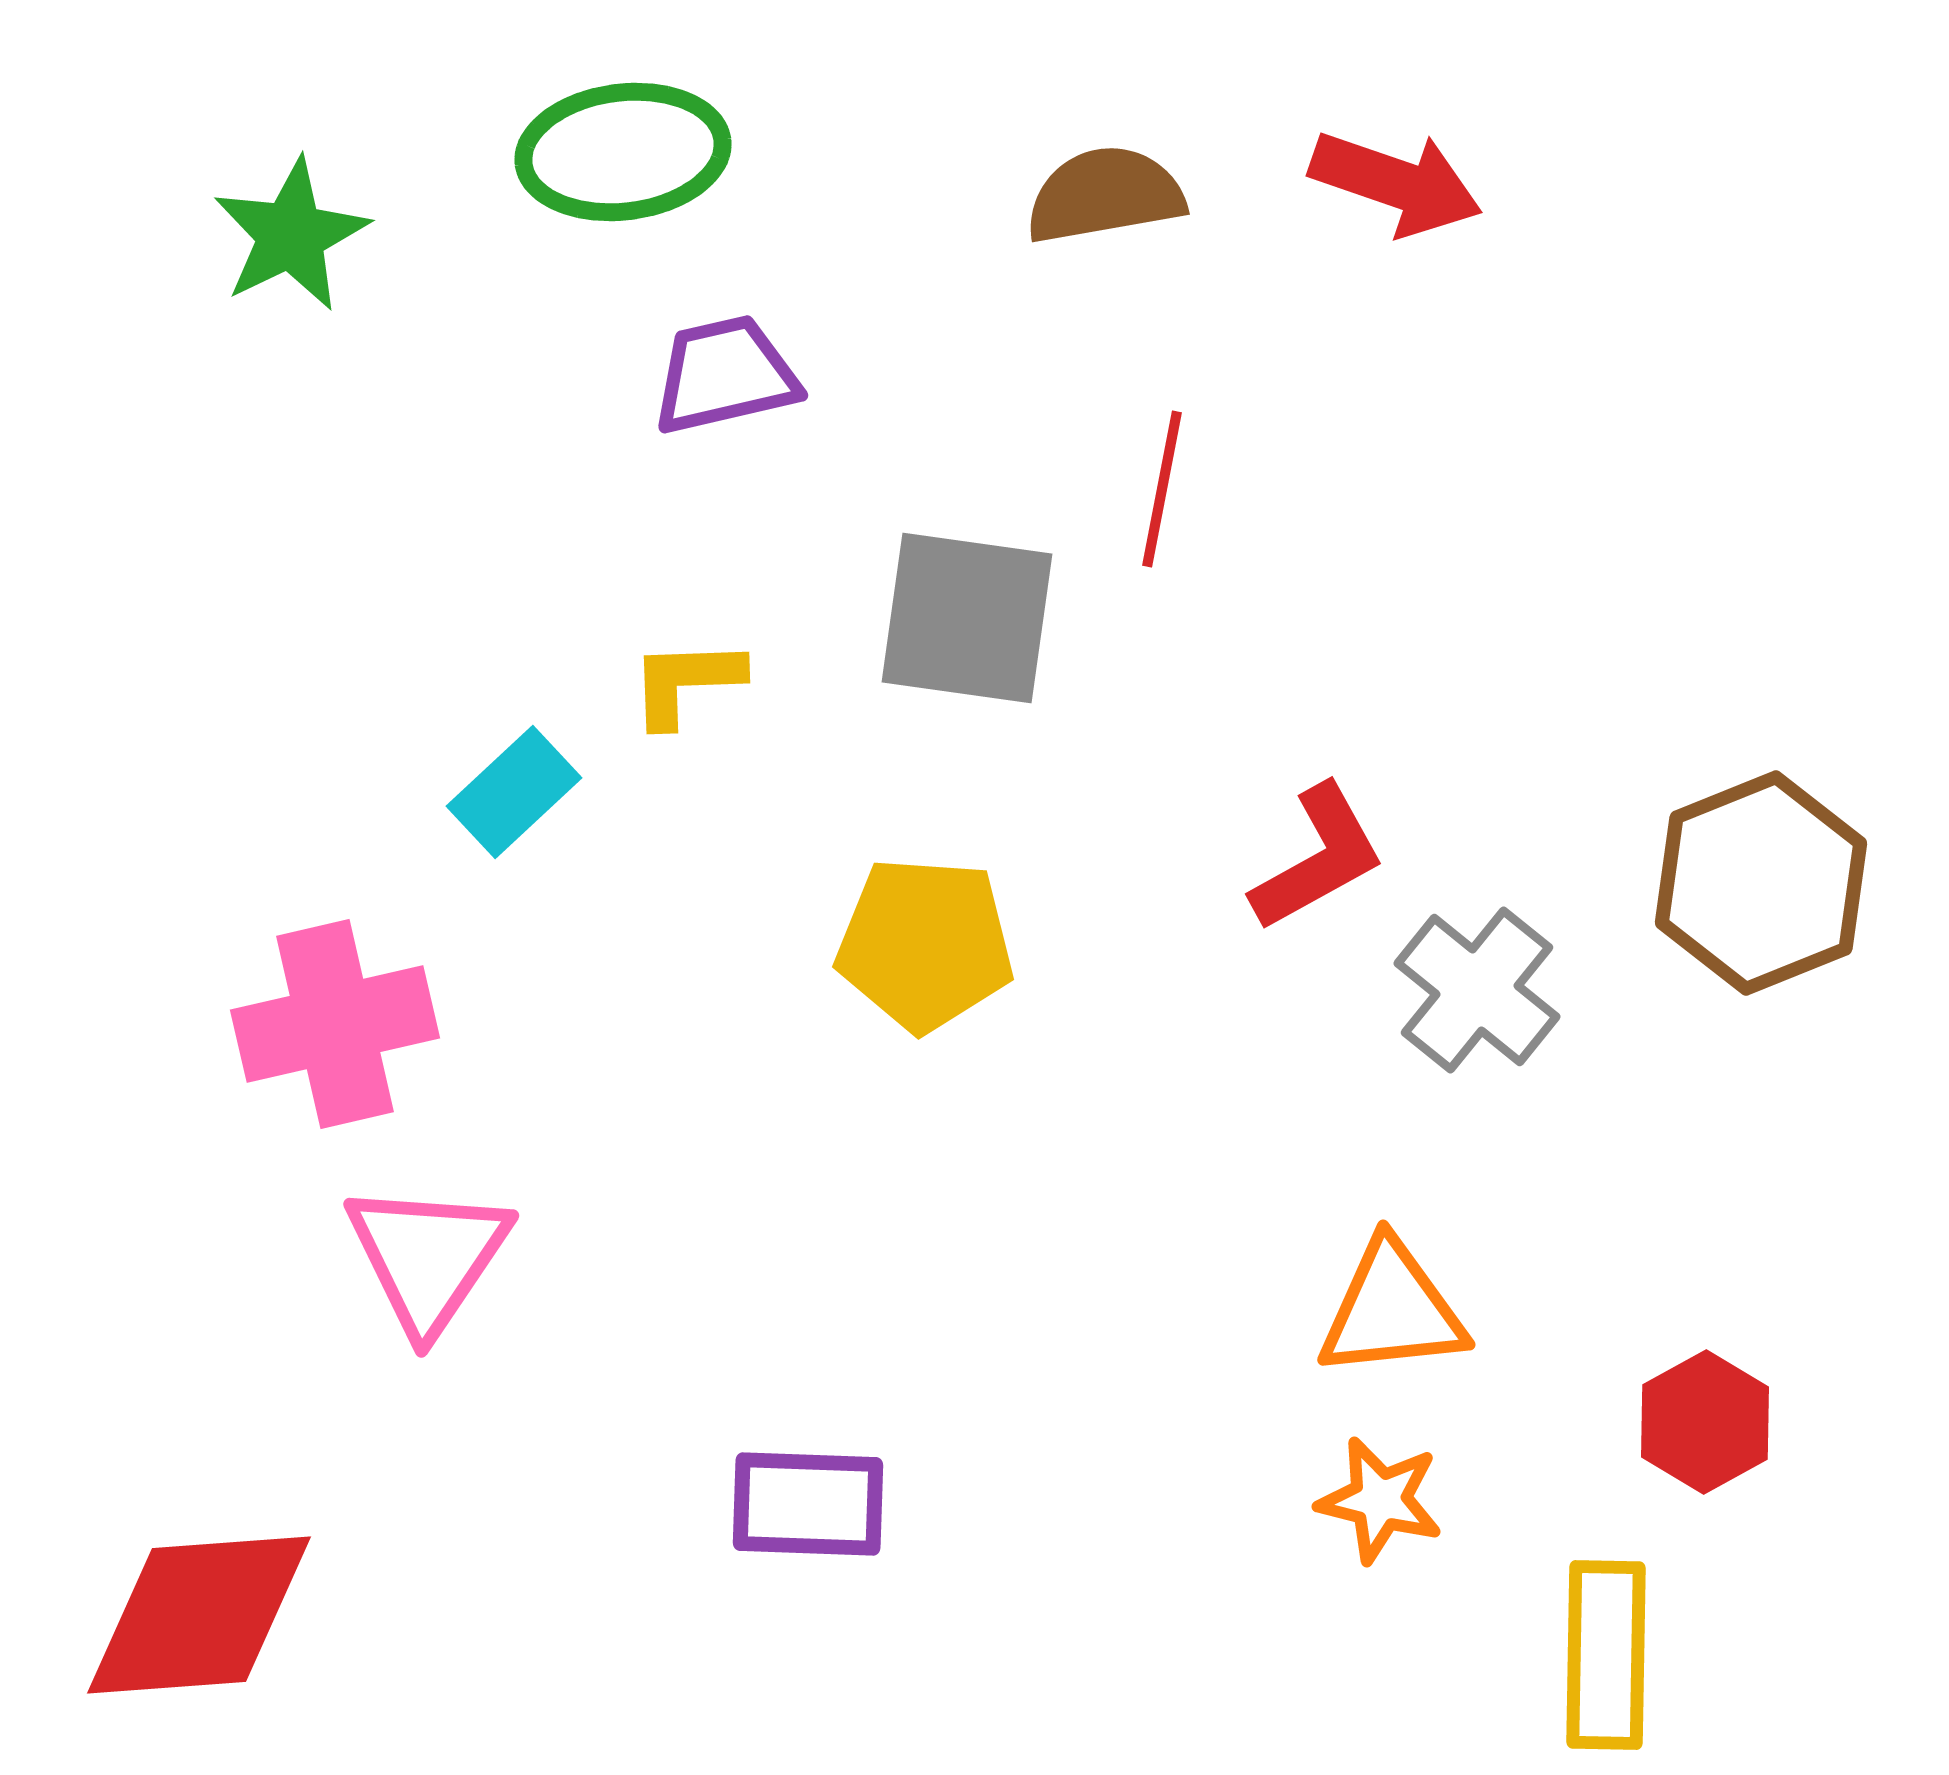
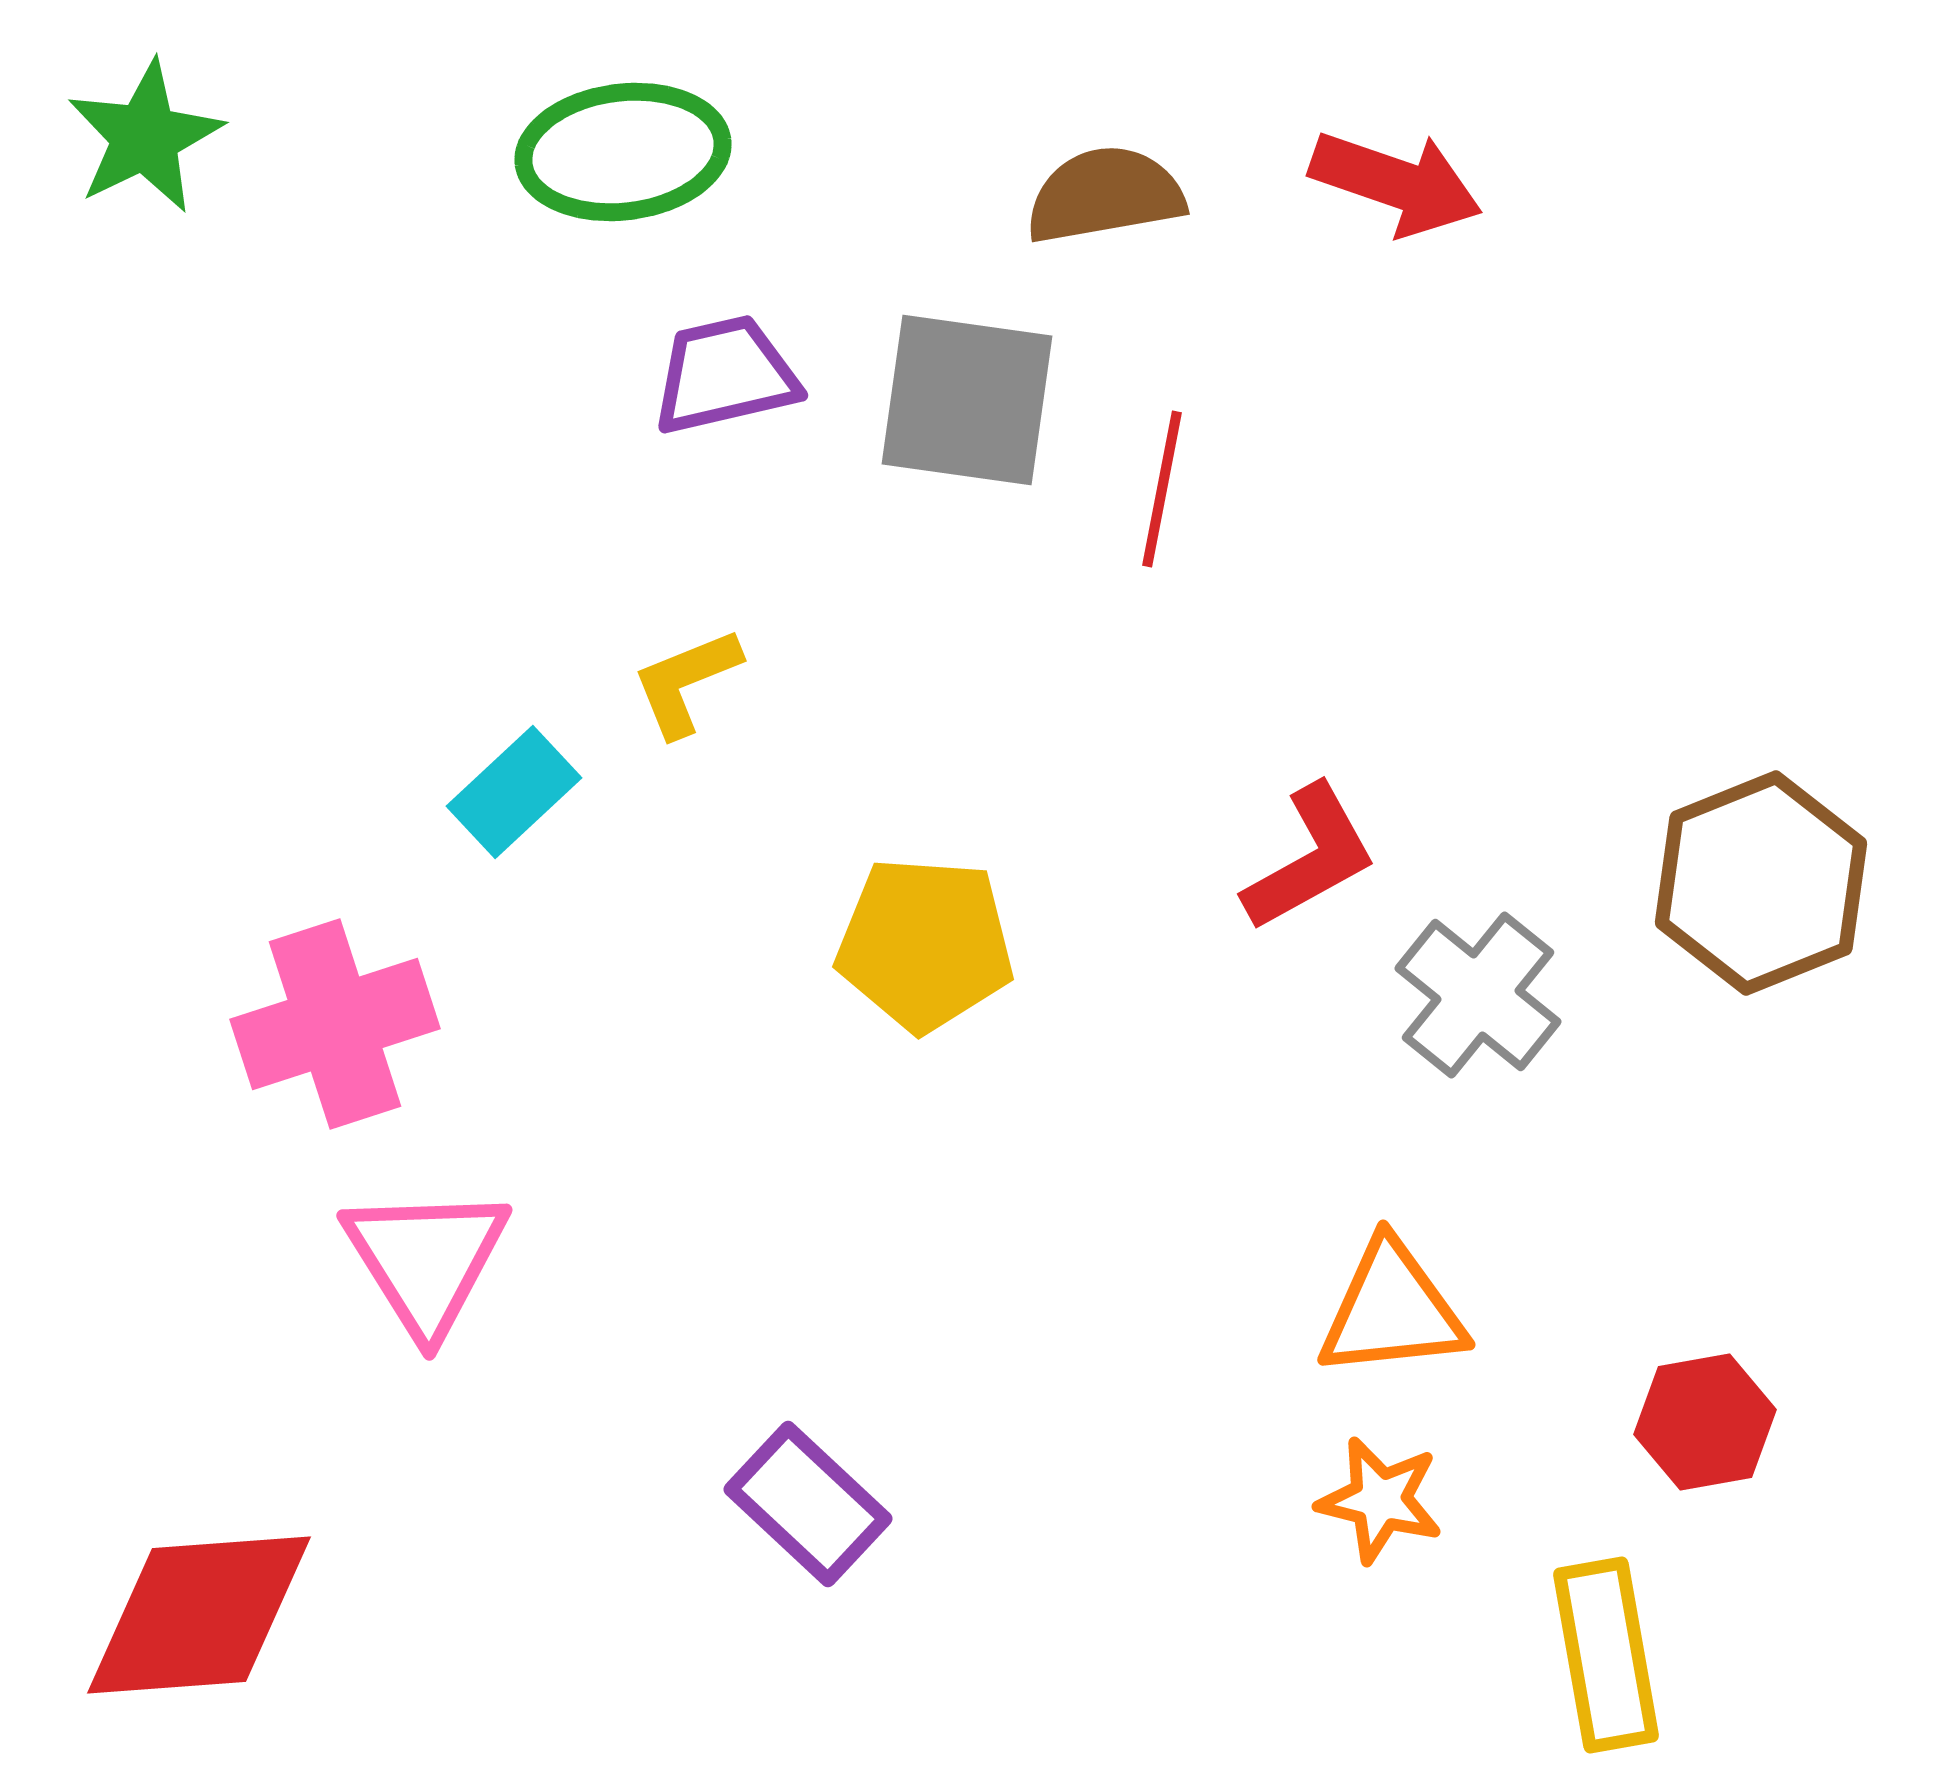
green star: moved 146 px left, 98 px up
gray square: moved 218 px up
yellow L-shape: rotated 20 degrees counterclockwise
red L-shape: moved 8 px left
gray cross: moved 1 px right, 5 px down
pink cross: rotated 5 degrees counterclockwise
pink triangle: moved 2 px left, 3 px down; rotated 6 degrees counterclockwise
red hexagon: rotated 19 degrees clockwise
purple rectangle: rotated 41 degrees clockwise
yellow rectangle: rotated 11 degrees counterclockwise
